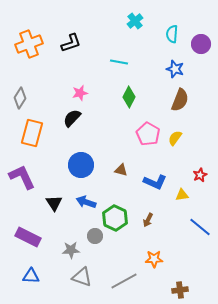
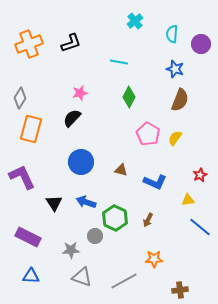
orange rectangle: moved 1 px left, 4 px up
blue circle: moved 3 px up
yellow triangle: moved 6 px right, 5 px down
